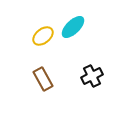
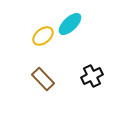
cyan ellipse: moved 3 px left, 3 px up
brown rectangle: rotated 15 degrees counterclockwise
